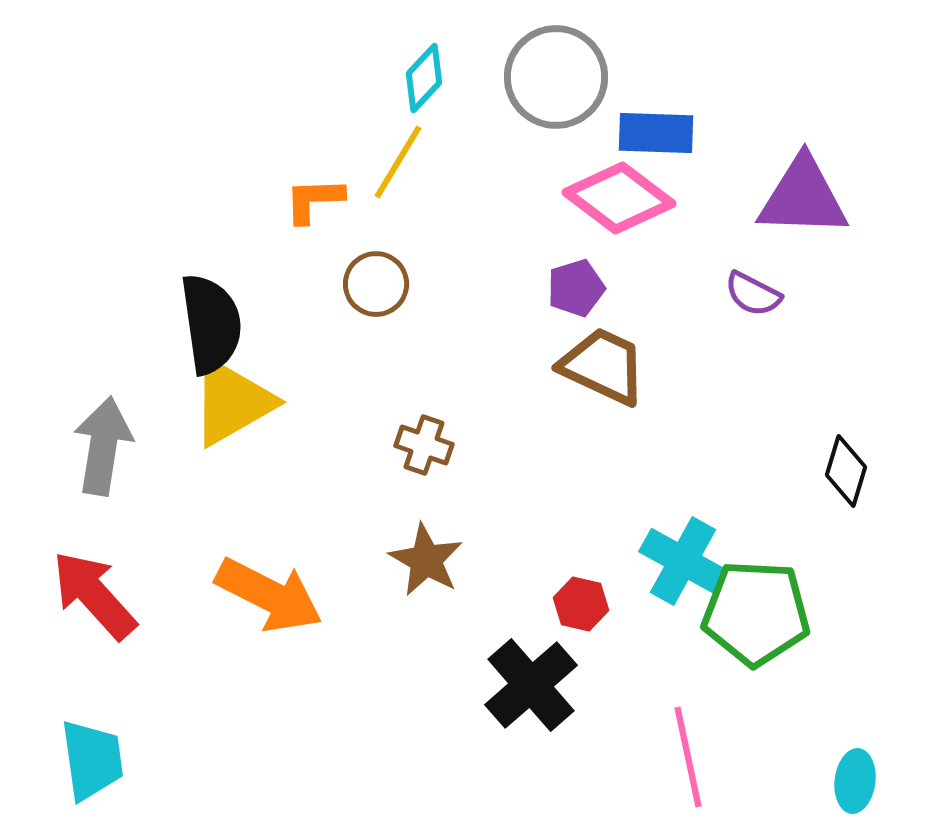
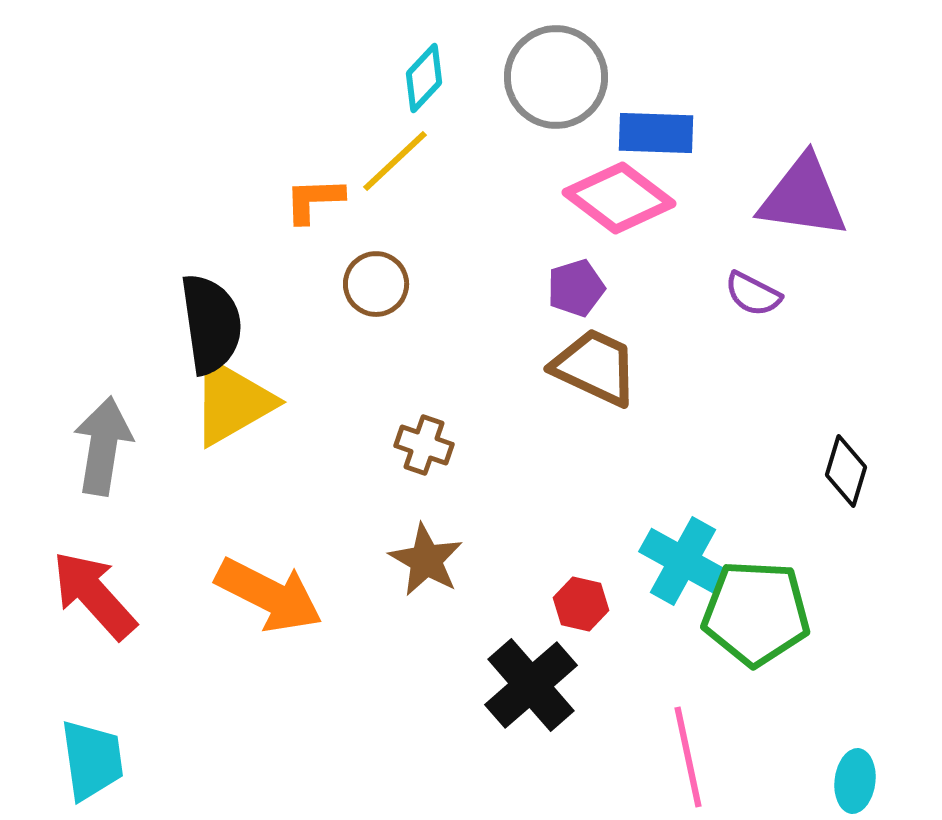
yellow line: moved 3 px left, 1 px up; rotated 16 degrees clockwise
purple triangle: rotated 6 degrees clockwise
brown trapezoid: moved 8 px left, 1 px down
